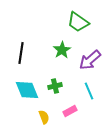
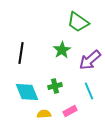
cyan diamond: moved 2 px down
yellow semicircle: moved 3 px up; rotated 72 degrees counterclockwise
